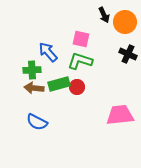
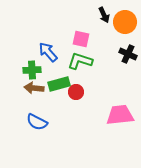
red circle: moved 1 px left, 5 px down
